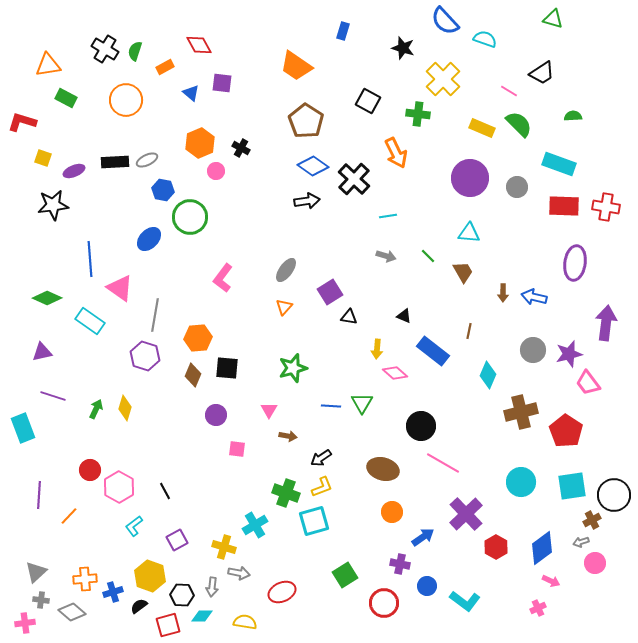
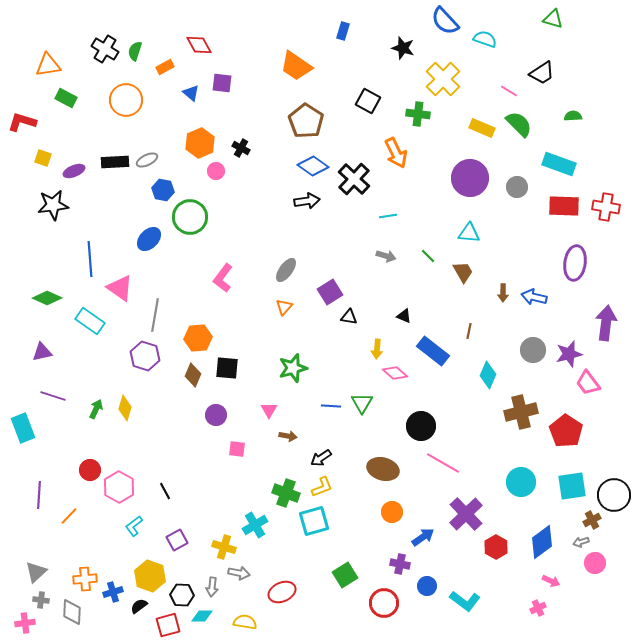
blue diamond at (542, 548): moved 6 px up
gray diamond at (72, 612): rotated 52 degrees clockwise
